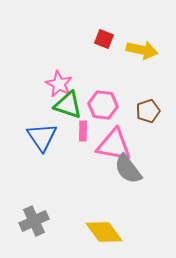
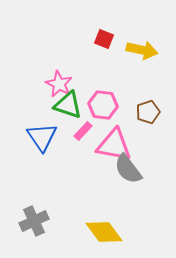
brown pentagon: moved 1 px down
pink rectangle: rotated 42 degrees clockwise
